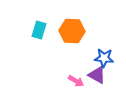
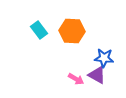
cyan rectangle: rotated 54 degrees counterclockwise
pink arrow: moved 2 px up
